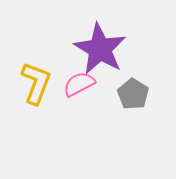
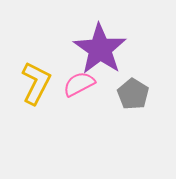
purple star: rotated 4 degrees clockwise
yellow L-shape: rotated 6 degrees clockwise
